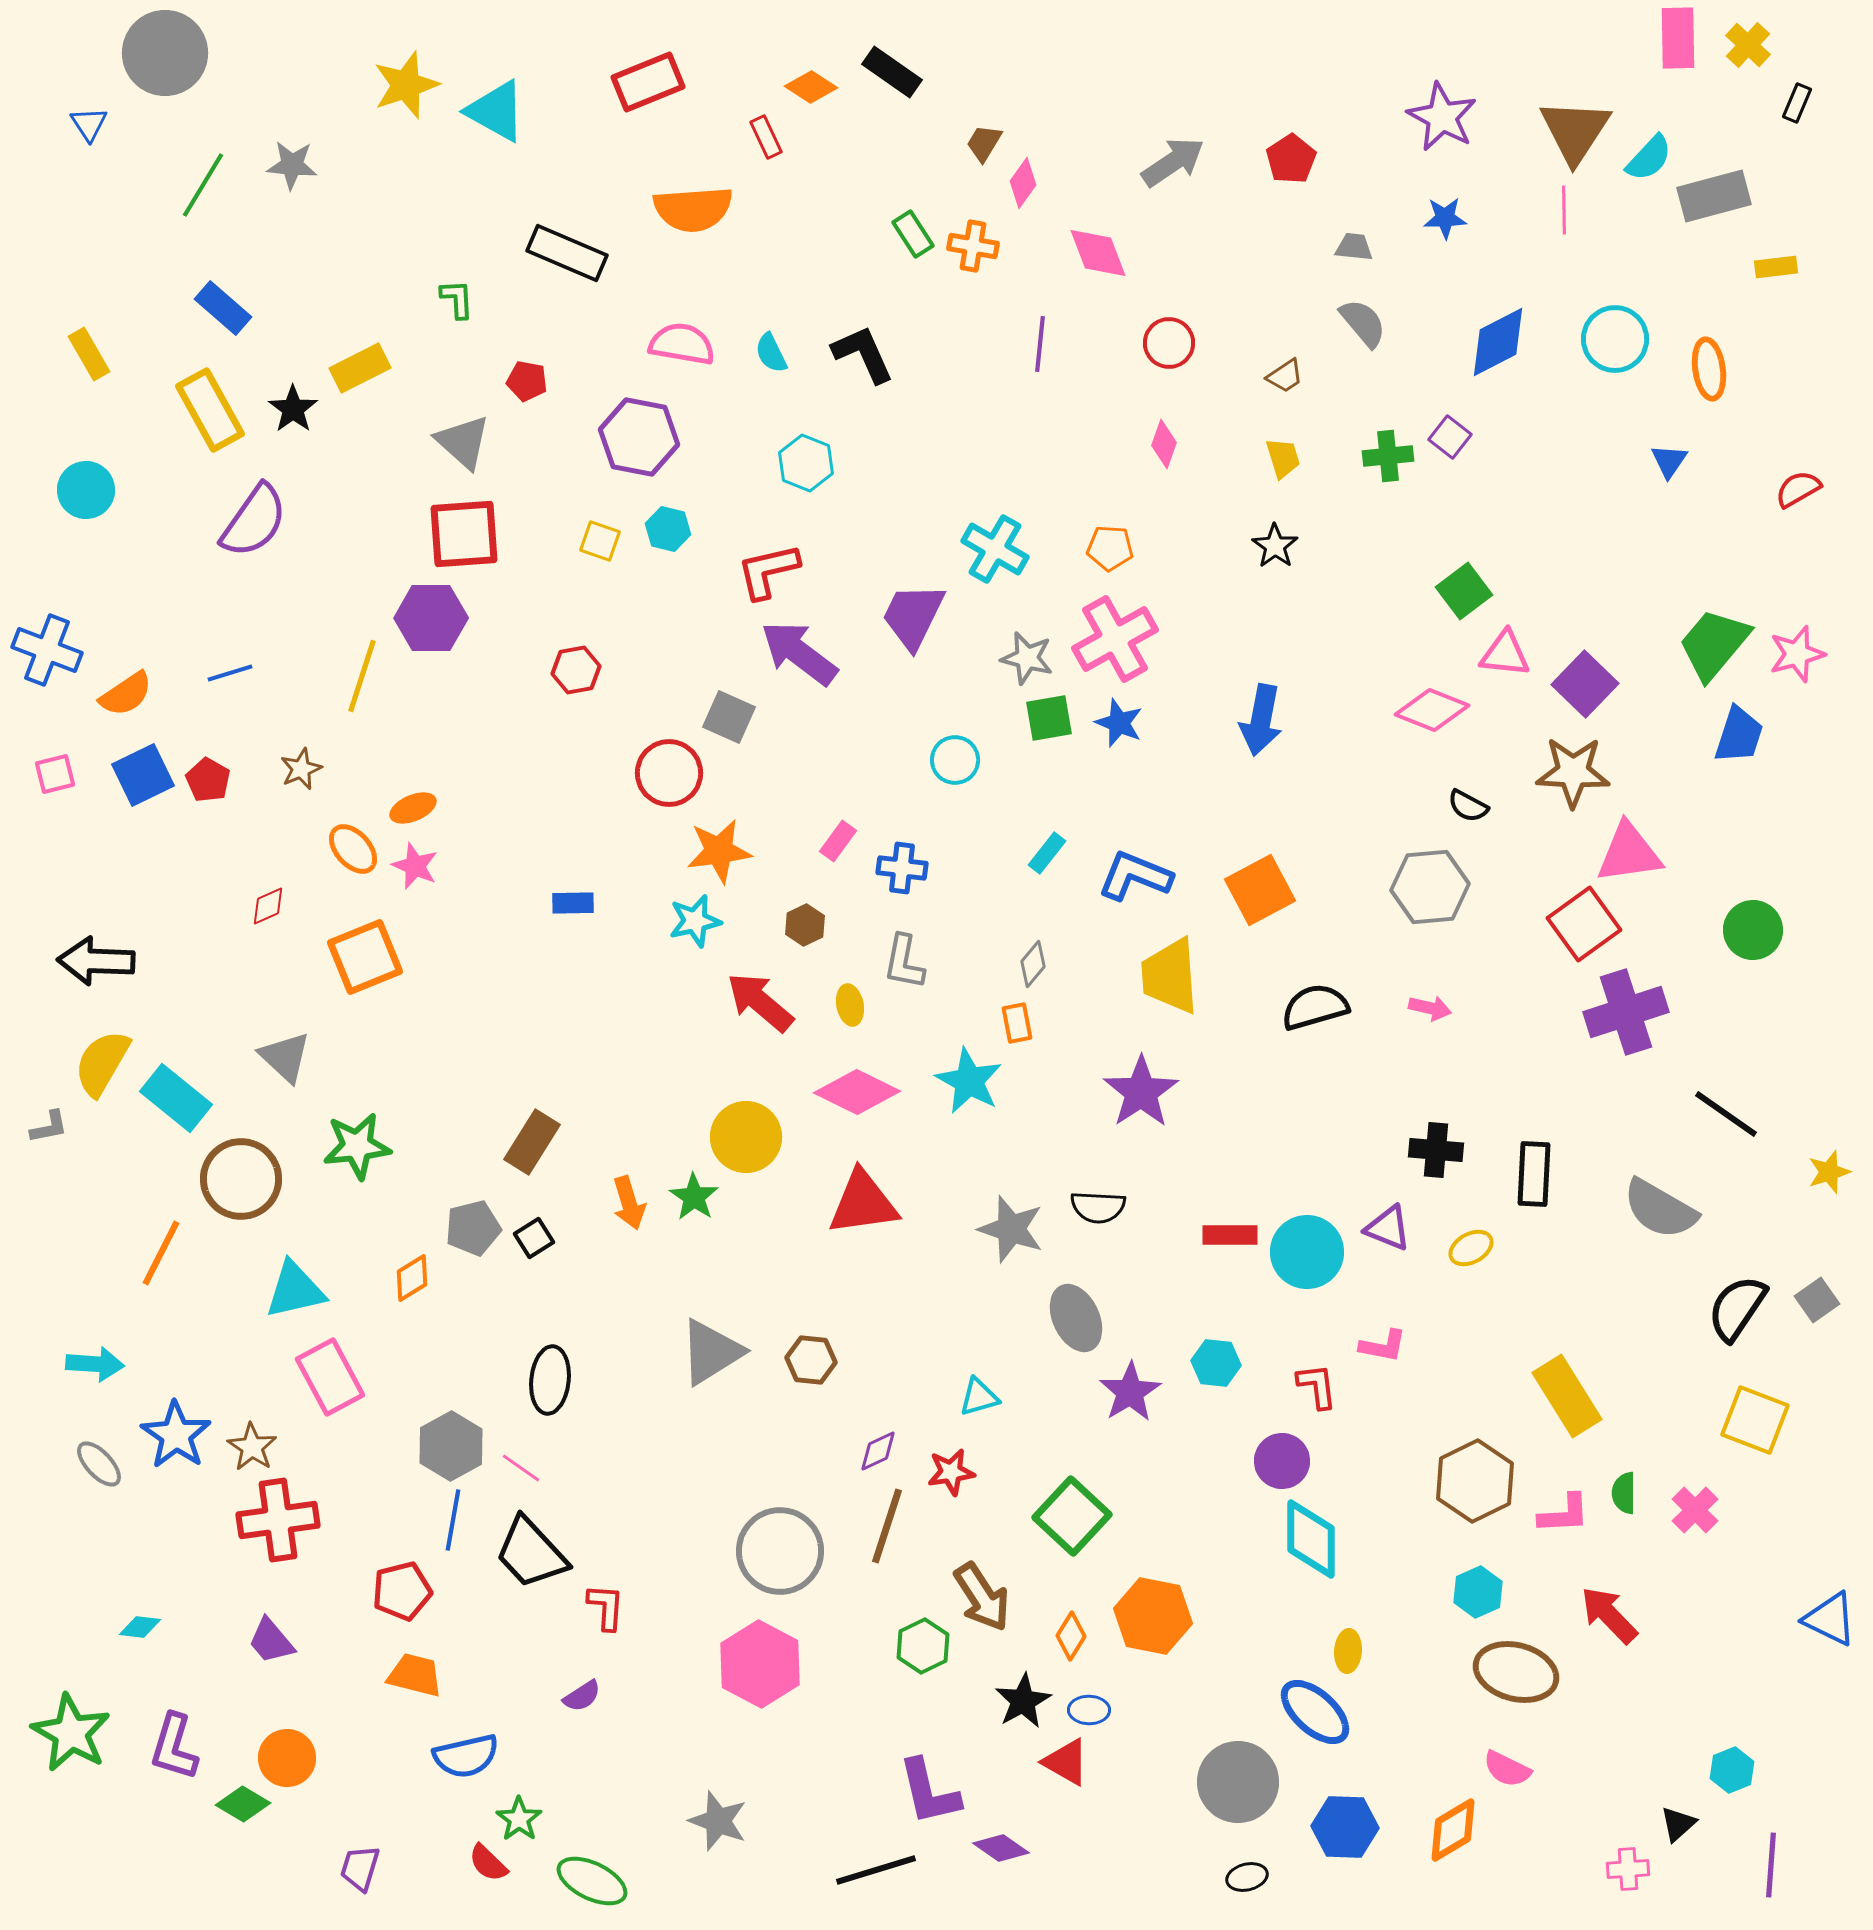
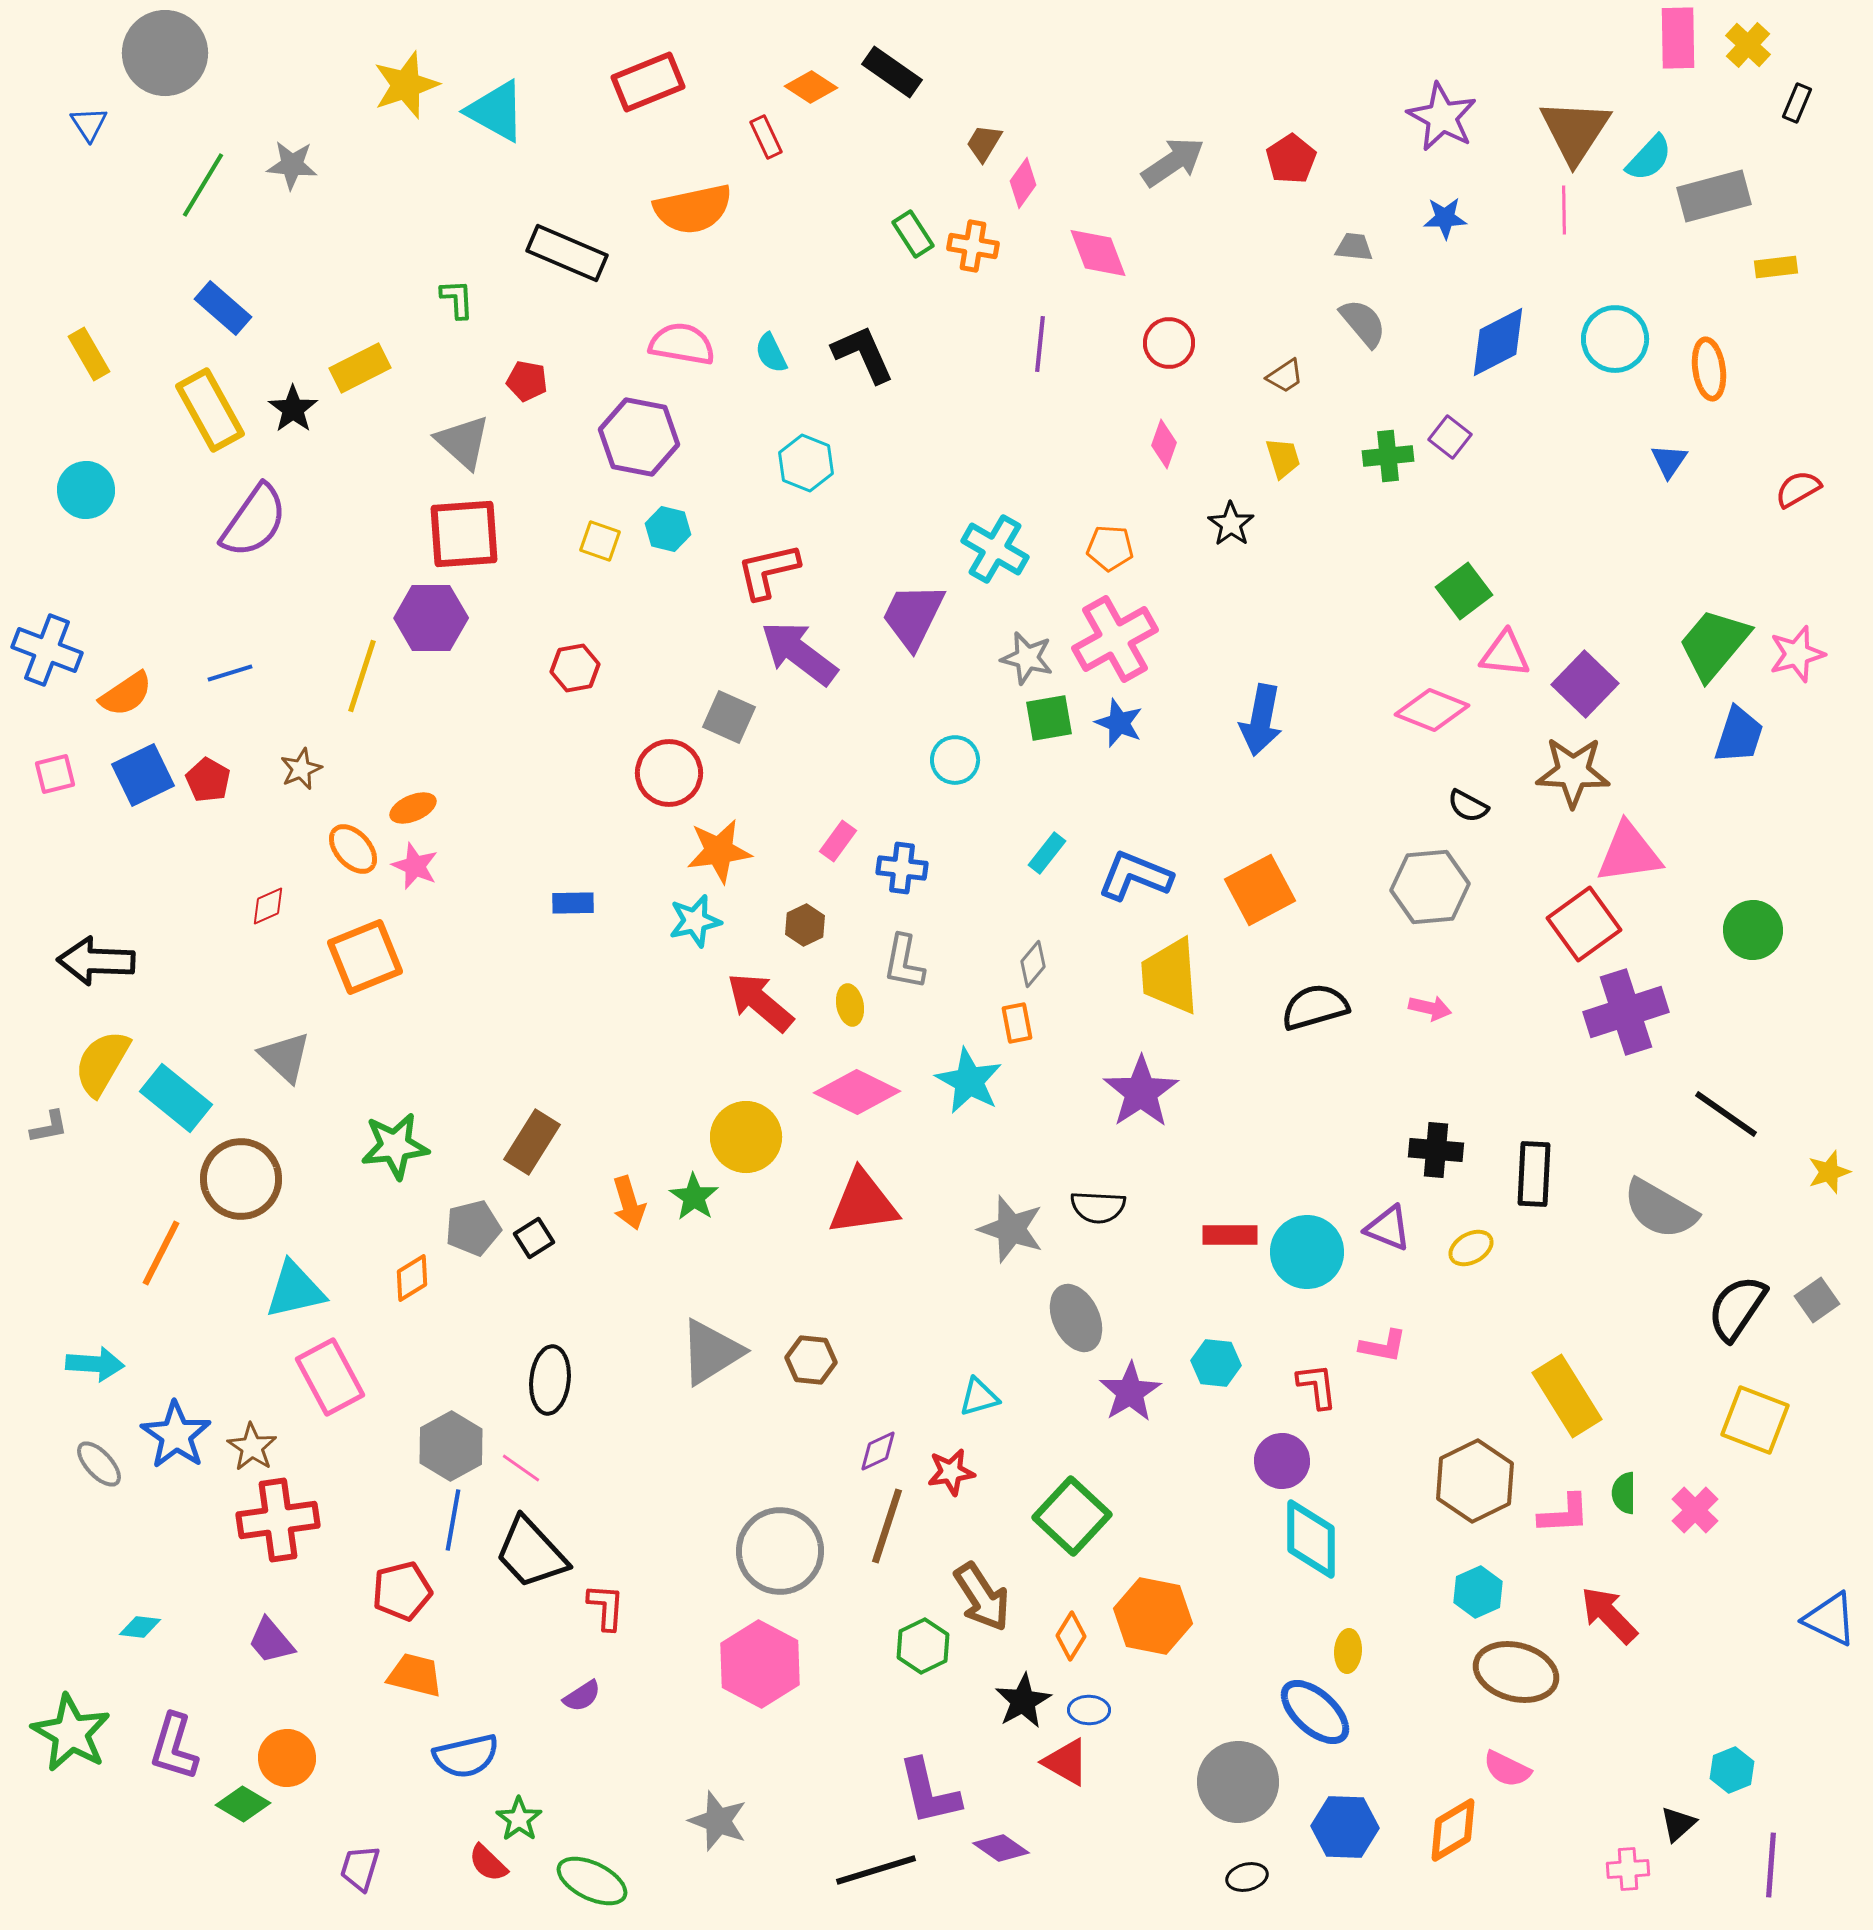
orange semicircle at (693, 209): rotated 8 degrees counterclockwise
black star at (1275, 546): moved 44 px left, 22 px up
red hexagon at (576, 670): moved 1 px left, 2 px up
green star at (357, 1146): moved 38 px right
